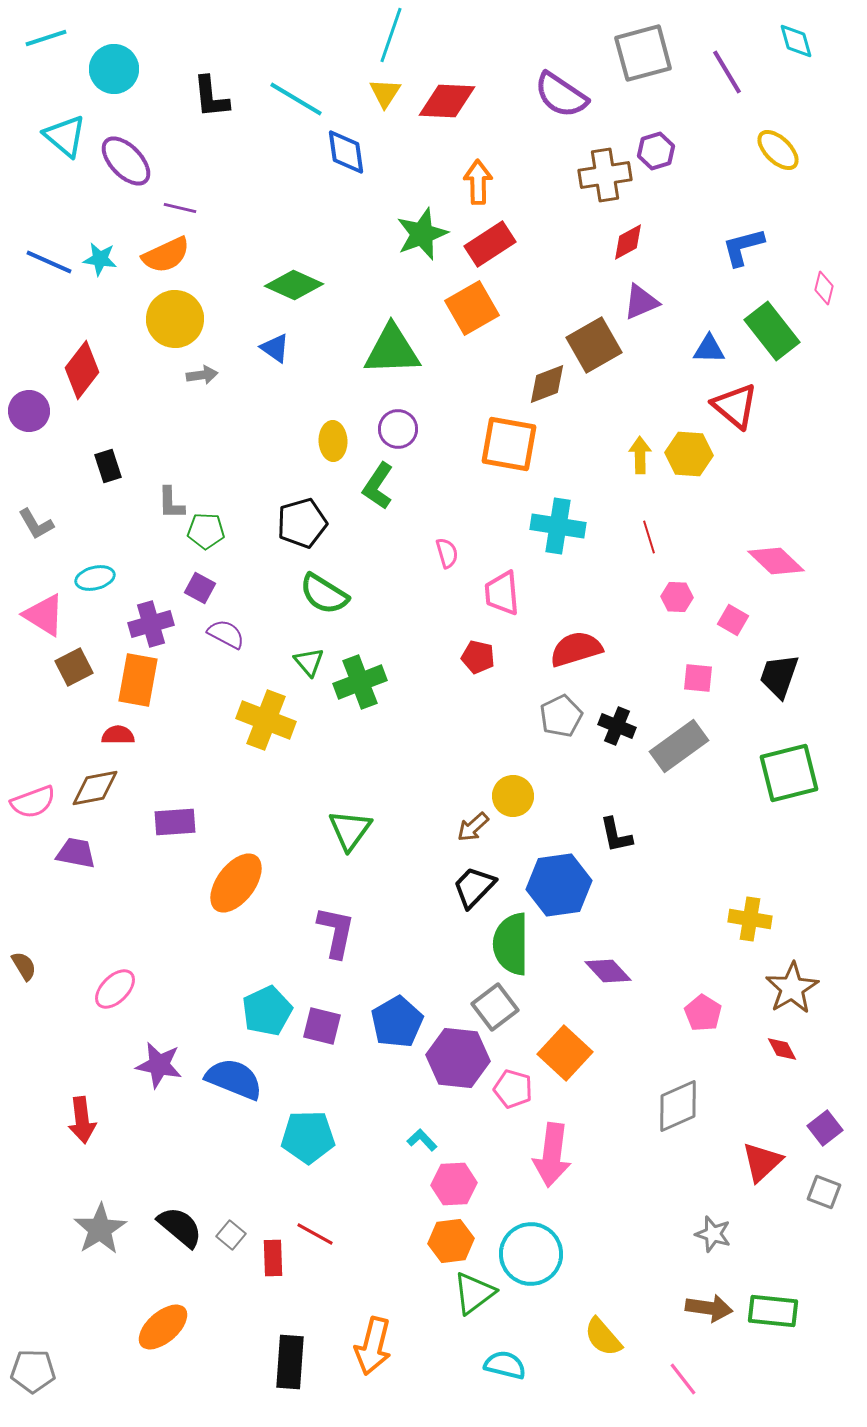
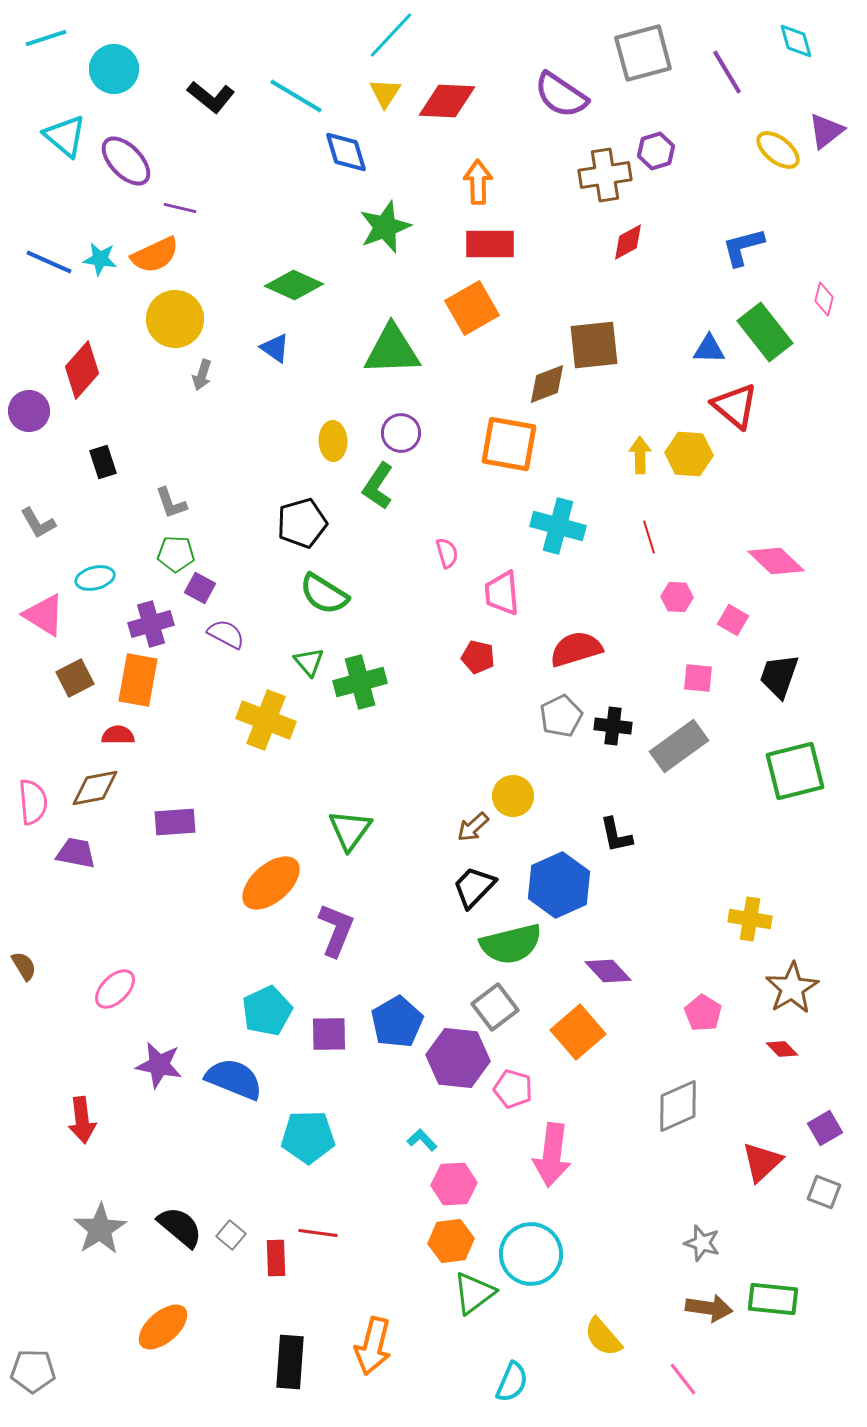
cyan line at (391, 35): rotated 24 degrees clockwise
black L-shape at (211, 97): rotated 45 degrees counterclockwise
cyan line at (296, 99): moved 3 px up
yellow ellipse at (778, 150): rotated 6 degrees counterclockwise
blue diamond at (346, 152): rotated 9 degrees counterclockwise
green star at (422, 234): moved 37 px left, 7 px up
red rectangle at (490, 244): rotated 33 degrees clockwise
orange semicircle at (166, 255): moved 11 px left
pink diamond at (824, 288): moved 11 px down
purple triangle at (641, 302): moved 185 px right, 171 px up; rotated 15 degrees counterclockwise
green rectangle at (772, 331): moved 7 px left, 1 px down
brown square at (594, 345): rotated 24 degrees clockwise
red diamond at (82, 370): rotated 4 degrees clockwise
gray arrow at (202, 375): rotated 116 degrees clockwise
purple circle at (398, 429): moved 3 px right, 4 px down
black rectangle at (108, 466): moved 5 px left, 4 px up
gray L-shape at (171, 503): rotated 18 degrees counterclockwise
gray L-shape at (36, 524): moved 2 px right, 1 px up
cyan cross at (558, 526): rotated 6 degrees clockwise
green pentagon at (206, 531): moved 30 px left, 23 px down
brown square at (74, 667): moved 1 px right, 11 px down
green cross at (360, 682): rotated 6 degrees clockwise
black cross at (617, 726): moved 4 px left; rotated 15 degrees counterclockwise
green square at (789, 773): moved 6 px right, 2 px up
pink semicircle at (33, 802): rotated 75 degrees counterclockwise
orange ellipse at (236, 883): moved 35 px right; rotated 12 degrees clockwise
blue hexagon at (559, 885): rotated 16 degrees counterclockwise
purple L-shape at (336, 932): moved 2 px up; rotated 10 degrees clockwise
green semicircle at (511, 944): rotated 104 degrees counterclockwise
purple square at (322, 1026): moved 7 px right, 8 px down; rotated 15 degrees counterclockwise
red diamond at (782, 1049): rotated 16 degrees counterclockwise
orange square at (565, 1053): moved 13 px right, 21 px up; rotated 6 degrees clockwise
purple square at (825, 1128): rotated 8 degrees clockwise
red line at (315, 1234): moved 3 px right, 1 px up; rotated 21 degrees counterclockwise
gray star at (713, 1234): moved 11 px left, 9 px down
red rectangle at (273, 1258): moved 3 px right
green rectangle at (773, 1311): moved 12 px up
cyan semicircle at (505, 1365): moved 7 px right, 17 px down; rotated 99 degrees clockwise
